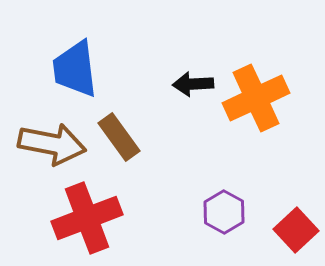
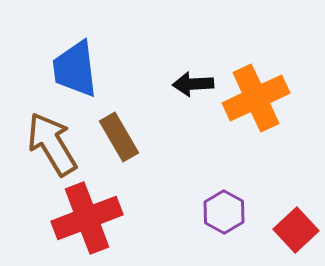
brown rectangle: rotated 6 degrees clockwise
brown arrow: rotated 132 degrees counterclockwise
